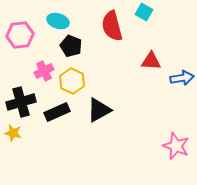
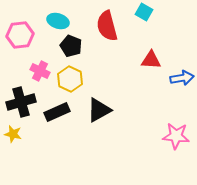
red semicircle: moved 5 px left
red triangle: moved 1 px up
pink cross: moved 4 px left; rotated 36 degrees counterclockwise
yellow hexagon: moved 2 px left, 2 px up
yellow star: moved 1 px down
pink star: moved 10 px up; rotated 16 degrees counterclockwise
